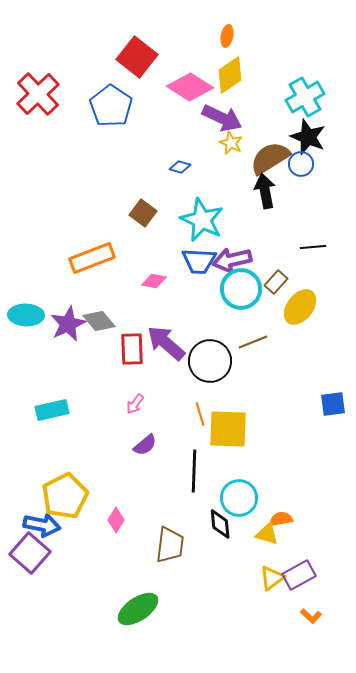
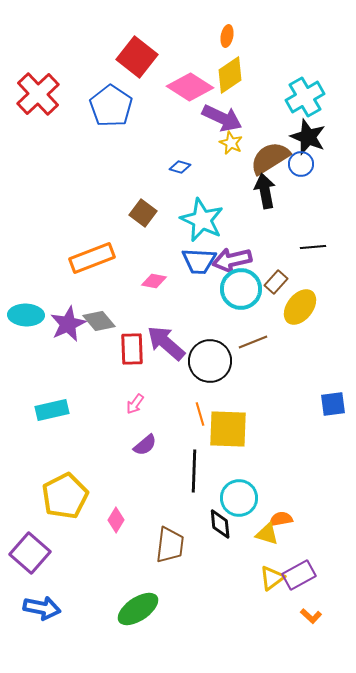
blue arrow at (42, 525): moved 83 px down
